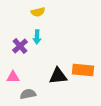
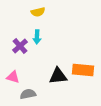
pink triangle: rotated 16 degrees clockwise
